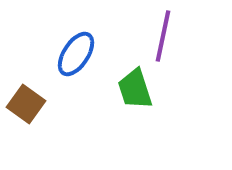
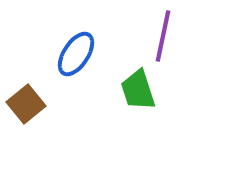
green trapezoid: moved 3 px right, 1 px down
brown square: rotated 15 degrees clockwise
